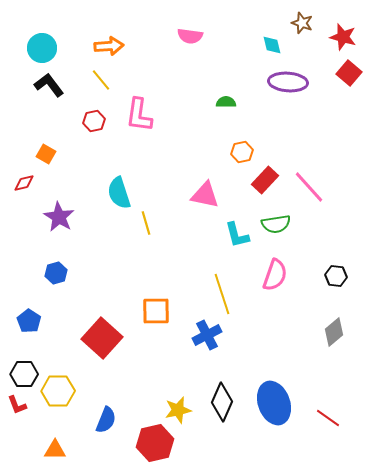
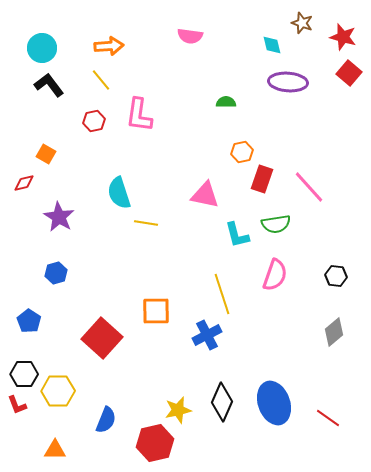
red rectangle at (265, 180): moved 3 px left, 1 px up; rotated 24 degrees counterclockwise
yellow line at (146, 223): rotated 65 degrees counterclockwise
